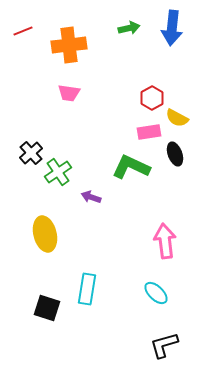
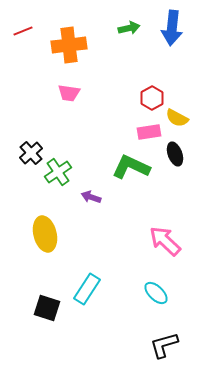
pink arrow: rotated 40 degrees counterclockwise
cyan rectangle: rotated 24 degrees clockwise
